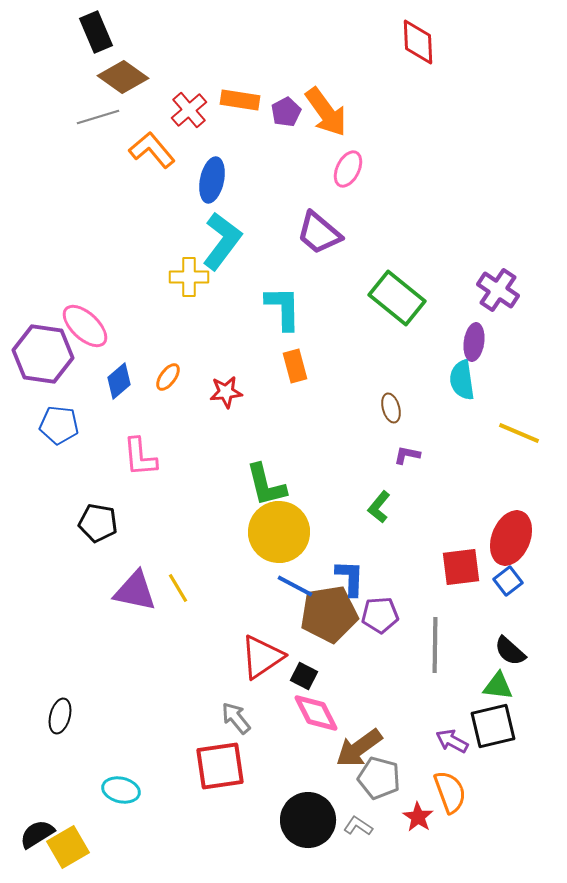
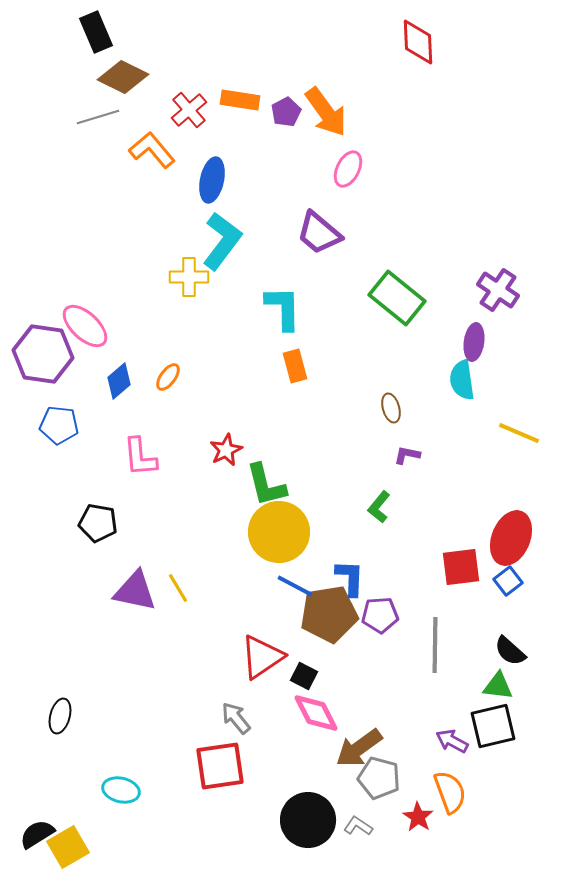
brown diamond at (123, 77): rotated 9 degrees counterclockwise
red star at (226, 392): moved 58 px down; rotated 20 degrees counterclockwise
